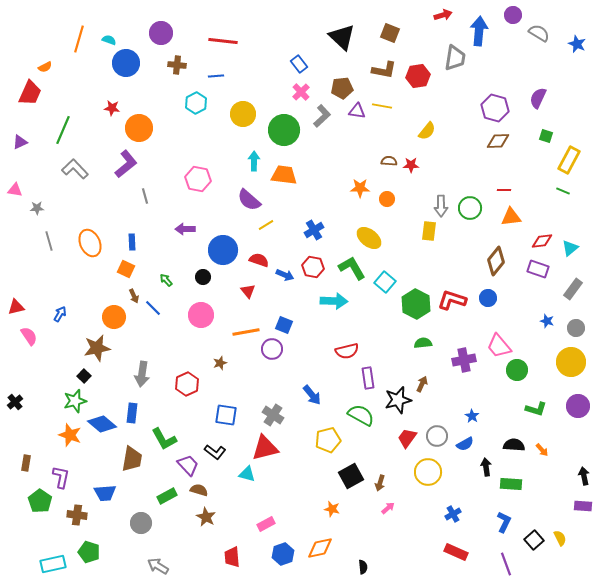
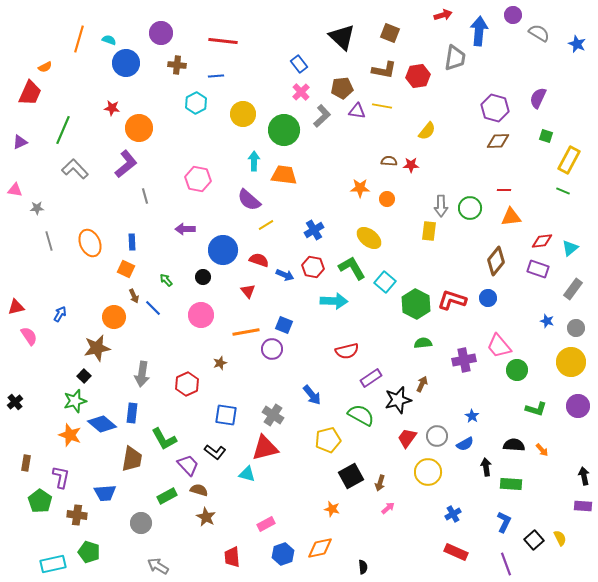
purple rectangle at (368, 378): moved 3 px right; rotated 65 degrees clockwise
